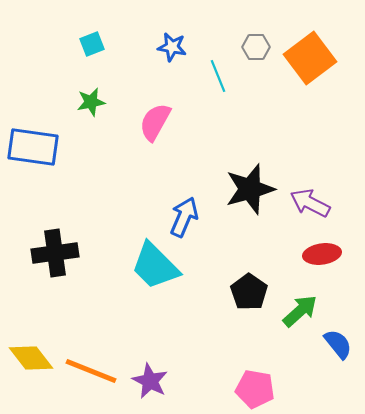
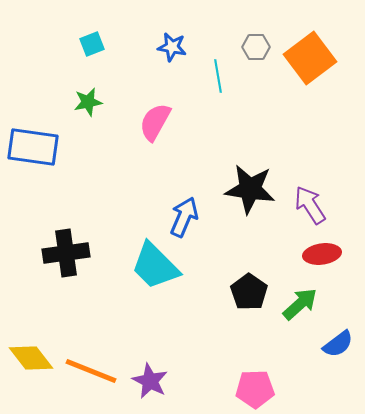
cyan line: rotated 12 degrees clockwise
green star: moved 3 px left
black star: rotated 24 degrees clockwise
purple arrow: moved 2 px down; rotated 30 degrees clockwise
black cross: moved 11 px right
green arrow: moved 7 px up
blue semicircle: rotated 92 degrees clockwise
pink pentagon: rotated 12 degrees counterclockwise
